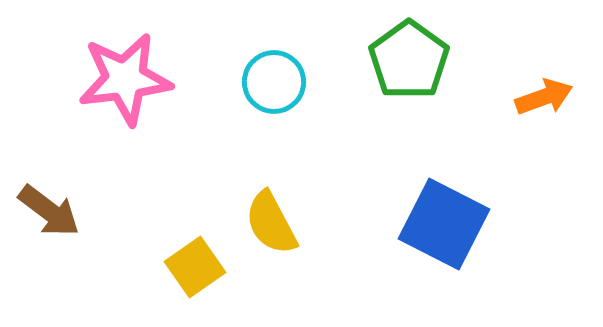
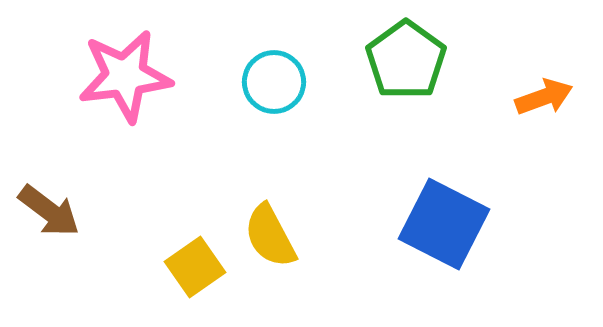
green pentagon: moved 3 px left
pink star: moved 3 px up
yellow semicircle: moved 1 px left, 13 px down
